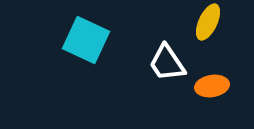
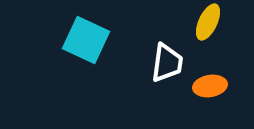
white trapezoid: rotated 138 degrees counterclockwise
orange ellipse: moved 2 px left
